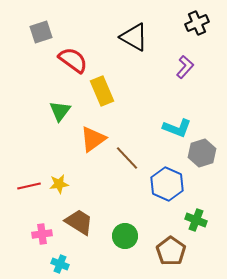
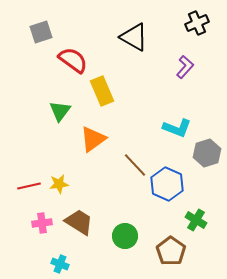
gray hexagon: moved 5 px right
brown line: moved 8 px right, 7 px down
green cross: rotated 10 degrees clockwise
pink cross: moved 11 px up
